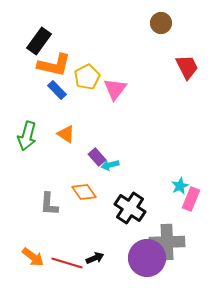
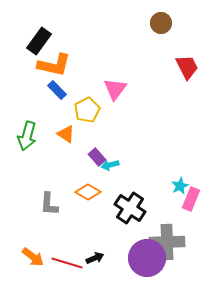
yellow pentagon: moved 33 px down
orange diamond: moved 4 px right; rotated 25 degrees counterclockwise
